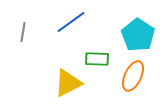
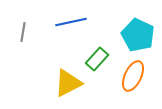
blue line: rotated 24 degrees clockwise
cyan pentagon: rotated 8 degrees counterclockwise
green rectangle: rotated 50 degrees counterclockwise
